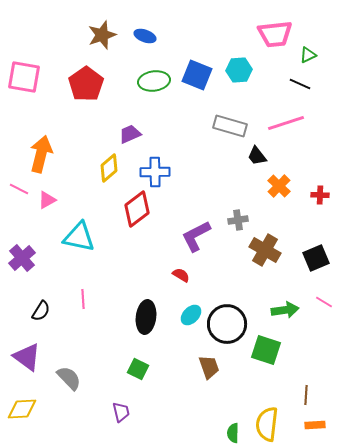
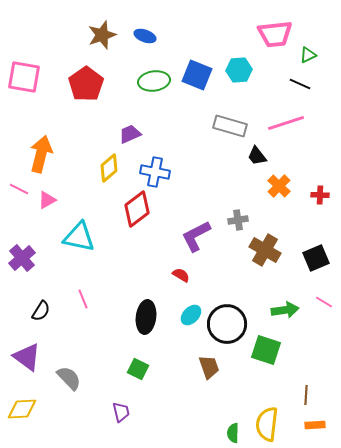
blue cross at (155, 172): rotated 12 degrees clockwise
pink line at (83, 299): rotated 18 degrees counterclockwise
